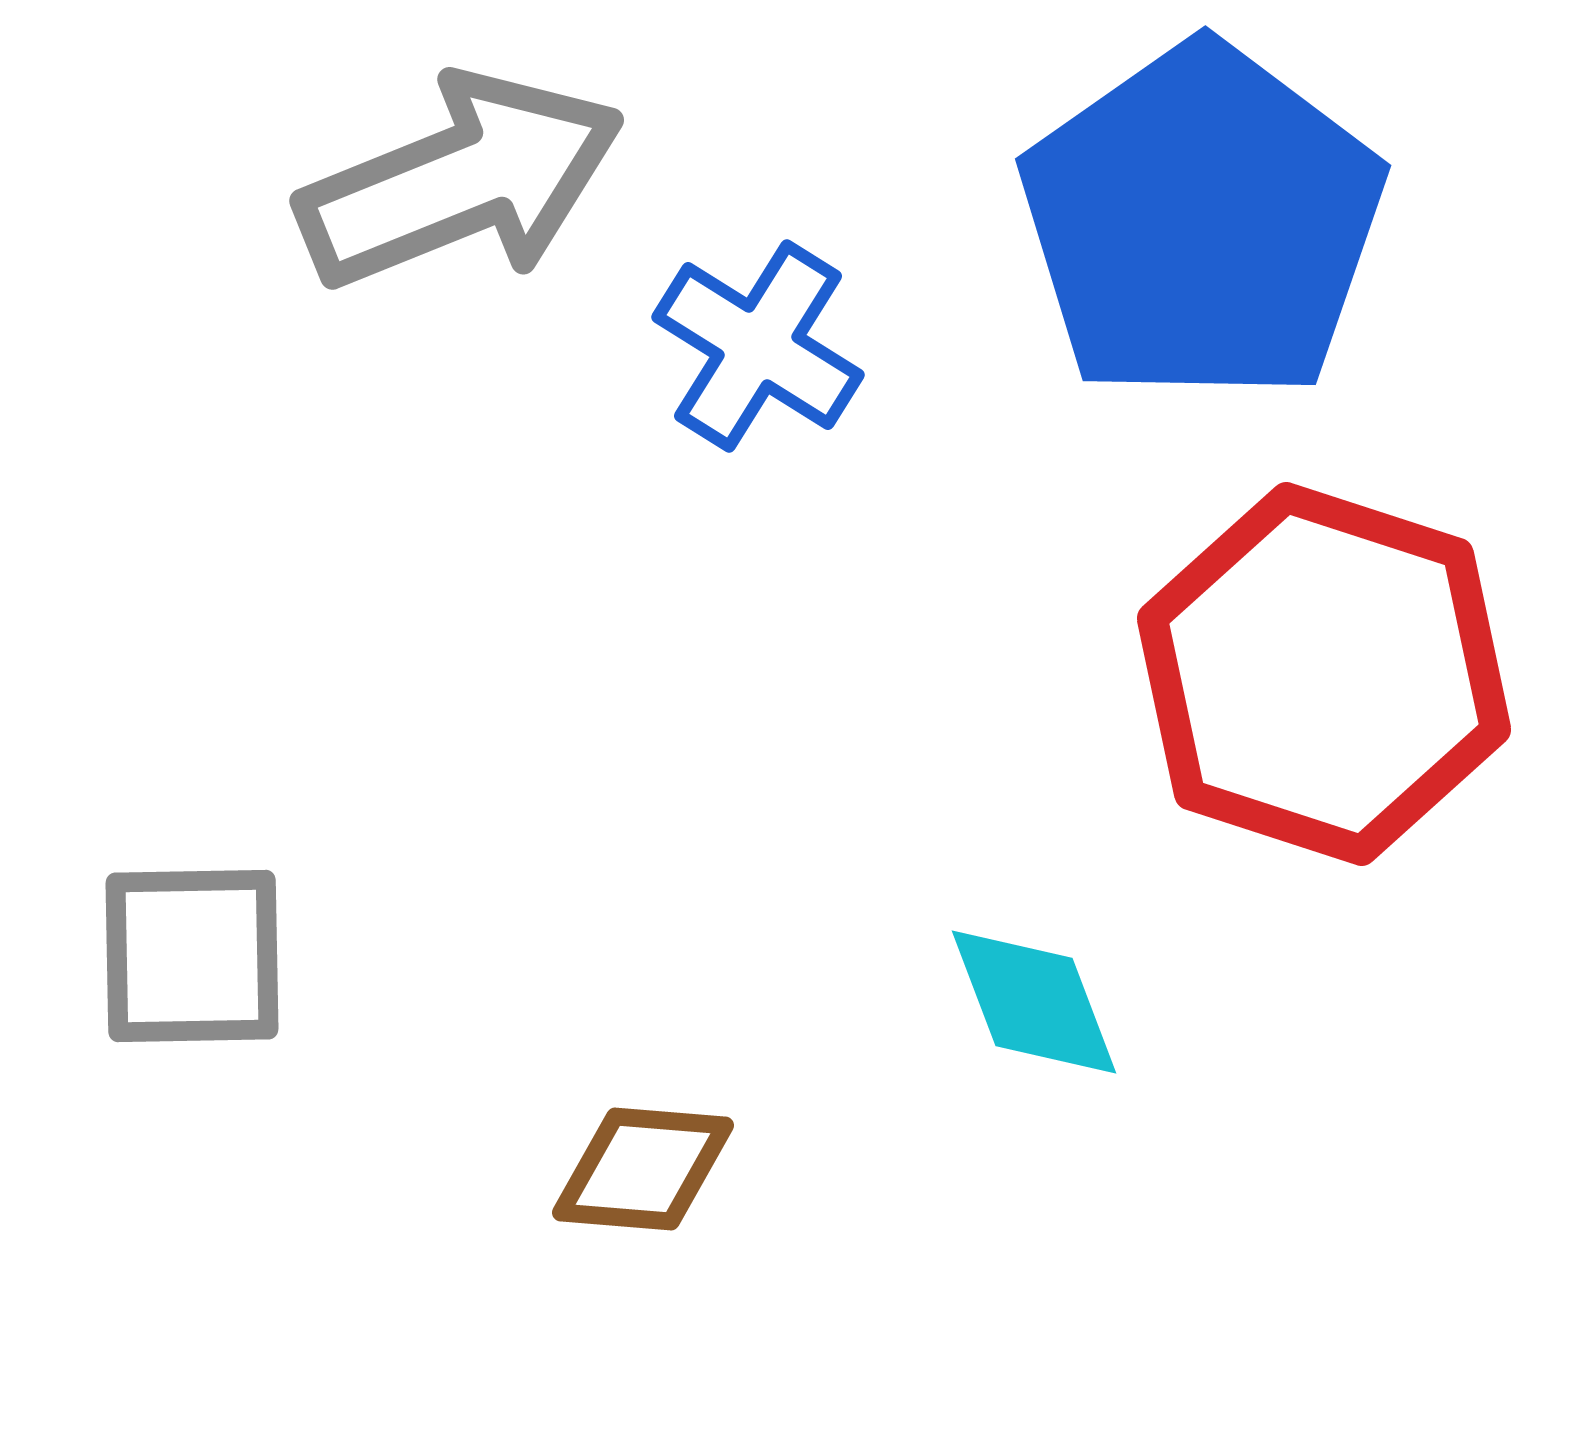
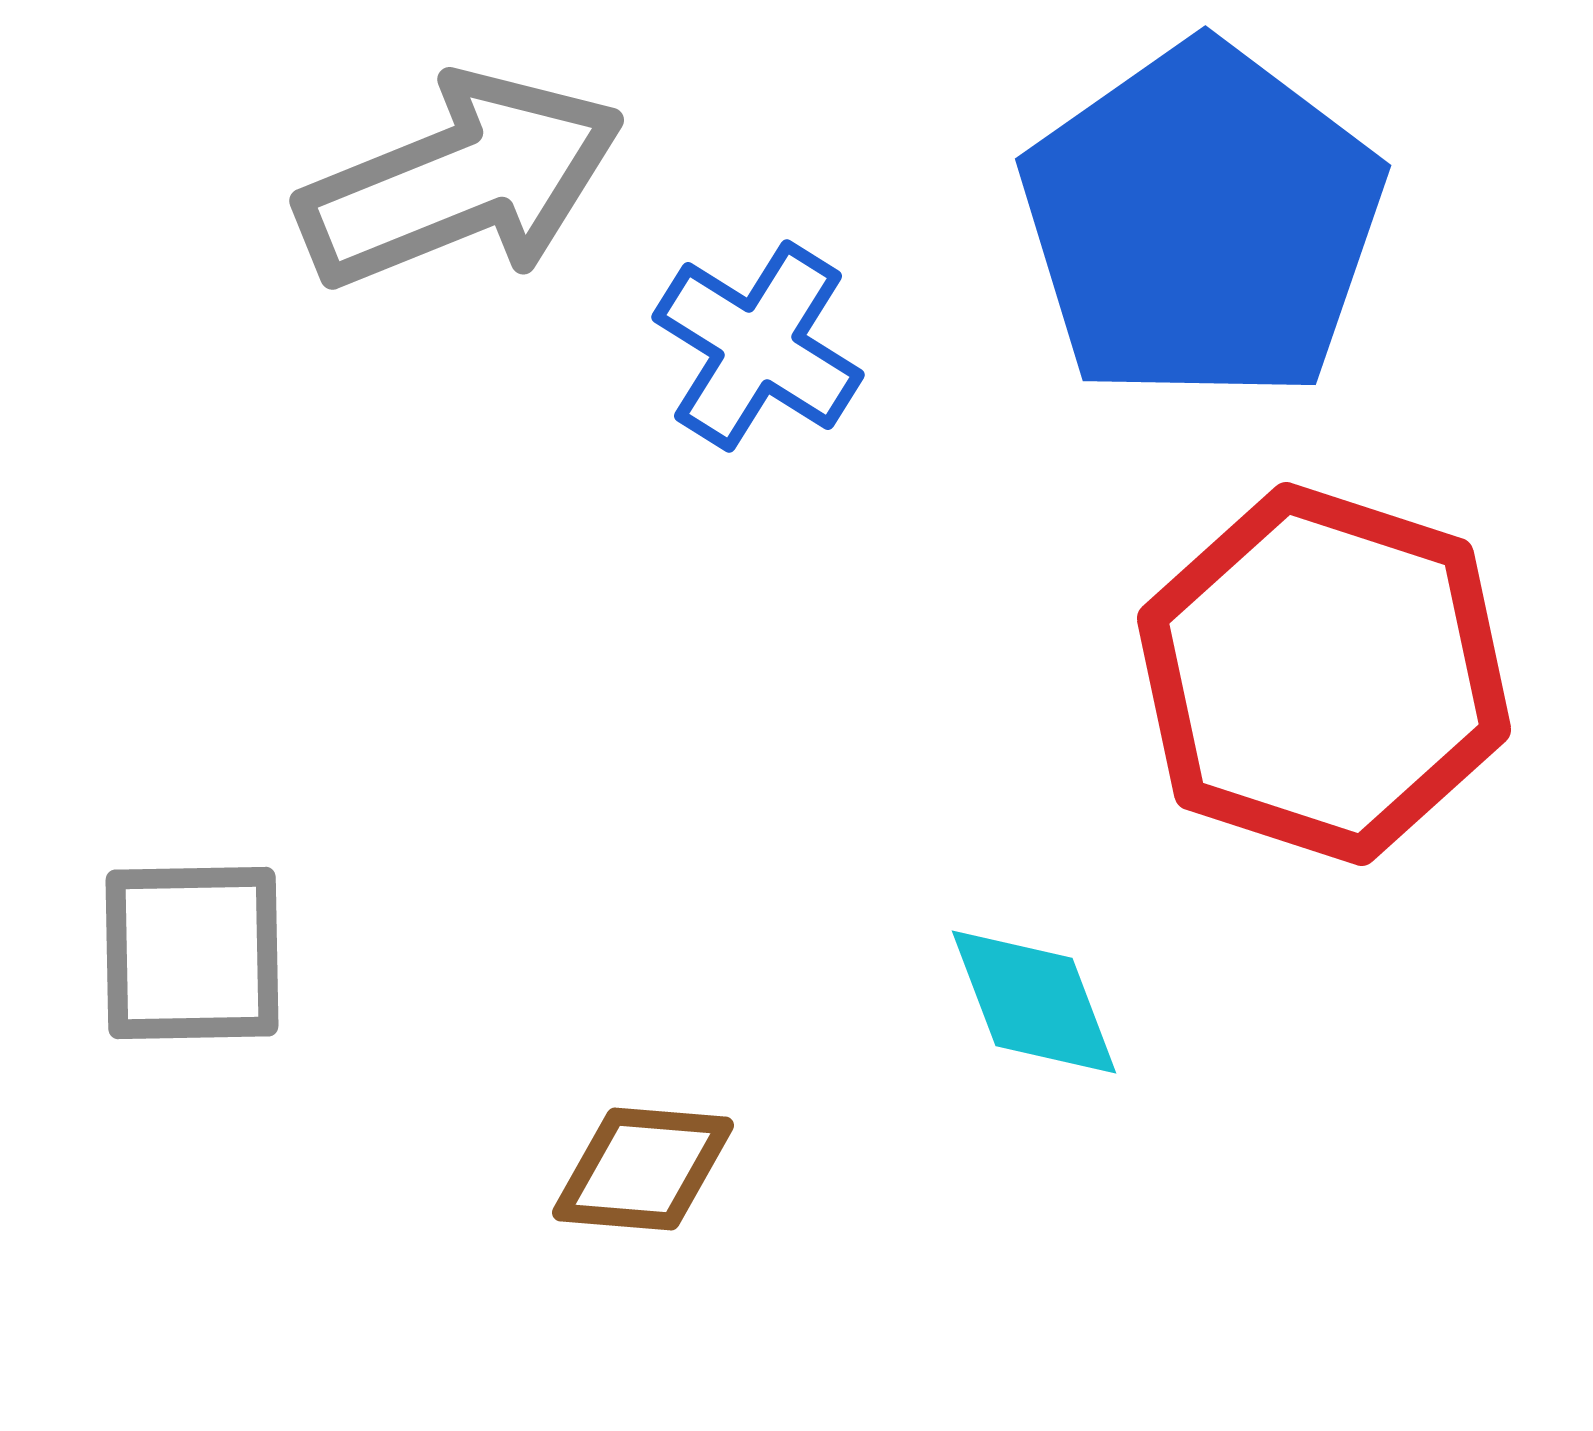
gray square: moved 3 px up
